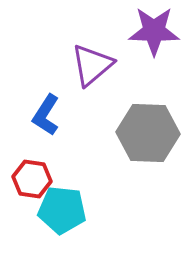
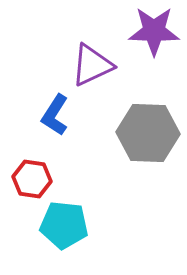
purple triangle: rotated 15 degrees clockwise
blue L-shape: moved 9 px right
cyan pentagon: moved 2 px right, 15 px down
